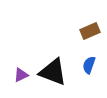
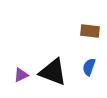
brown rectangle: rotated 30 degrees clockwise
blue semicircle: moved 2 px down
